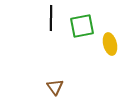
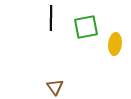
green square: moved 4 px right, 1 px down
yellow ellipse: moved 5 px right; rotated 20 degrees clockwise
